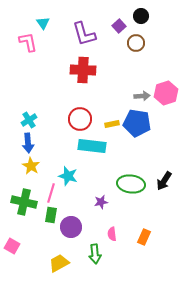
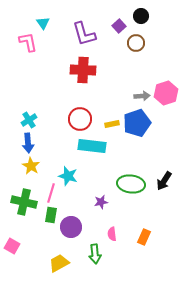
blue pentagon: rotated 28 degrees counterclockwise
